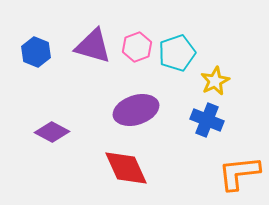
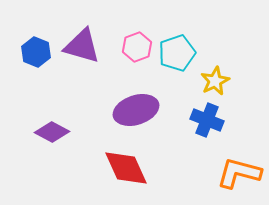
purple triangle: moved 11 px left
orange L-shape: rotated 21 degrees clockwise
